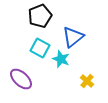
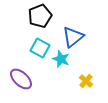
yellow cross: moved 1 px left
